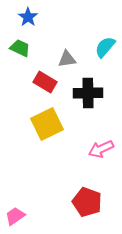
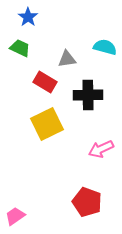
cyan semicircle: rotated 65 degrees clockwise
black cross: moved 2 px down
